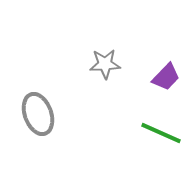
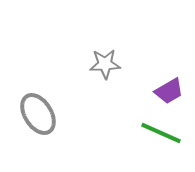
purple trapezoid: moved 3 px right, 14 px down; rotated 16 degrees clockwise
gray ellipse: rotated 12 degrees counterclockwise
